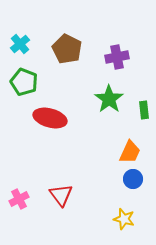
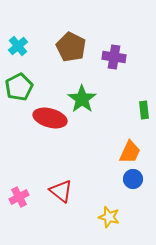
cyan cross: moved 2 px left, 2 px down
brown pentagon: moved 4 px right, 2 px up
purple cross: moved 3 px left; rotated 20 degrees clockwise
green pentagon: moved 5 px left, 5 px down; rotated 24 degrees clockwise
green star: moved 27 px left
red triangle: moved 4 px up; rotated 15 degrees counterclockwise
pink cross: moved 2 px up
yellow star: moved 15 px left, 2 px up
